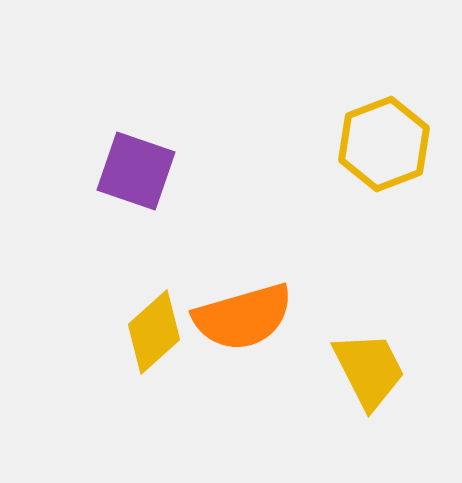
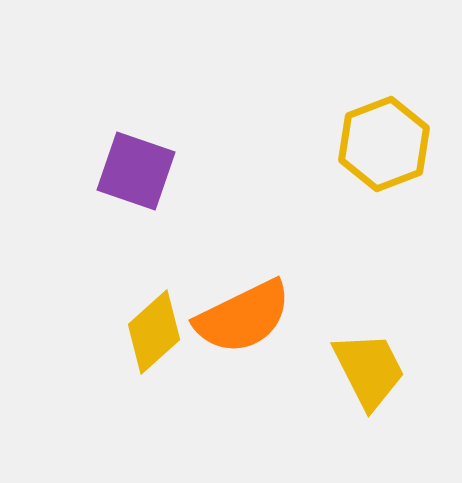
orange semicircle: rotated 10 degrees counterclockwise
